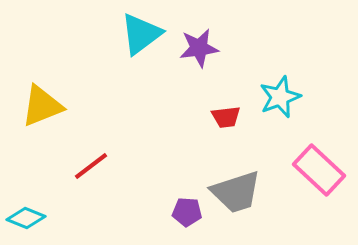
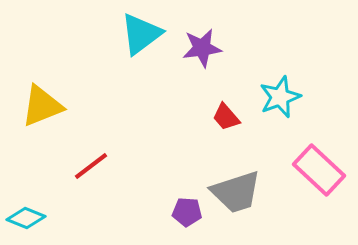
purple star: moved 3 px right
red trapezoid: rotated 56 degrees clockwise
